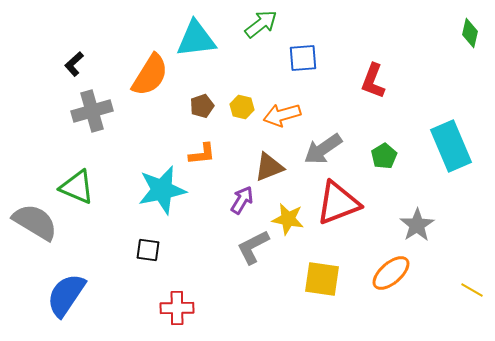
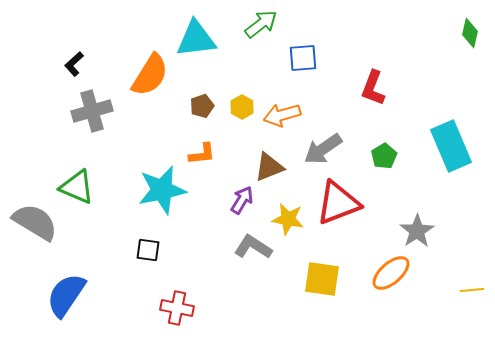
red L-shape: moved 7 px down
yellow hexagon: rotated 15 degrees clockwise
gray star: moved 6 px down
gray L-shape: rotated 60 degrees clockwise
yellow line: rotated 35 degrees counterclockwise
red cross: rotated 12 degrees clockwise
